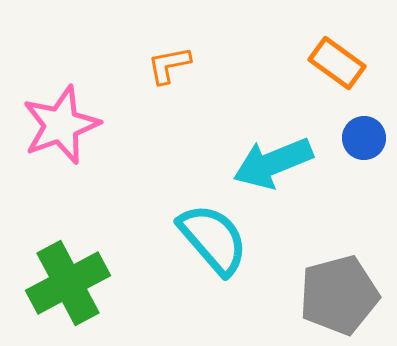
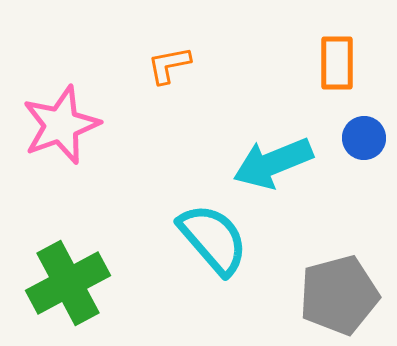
orange rectangle: rotated 54 degrees clockwise
